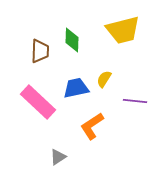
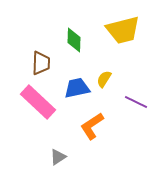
green diamond: moved 2 px right
brown trapezoid: moved 1 px right, 12 px down
blue trapezoid: moved 1 px right
purple line: moved 1 px right, 1 px down; rotated 20 degrees clockwise
